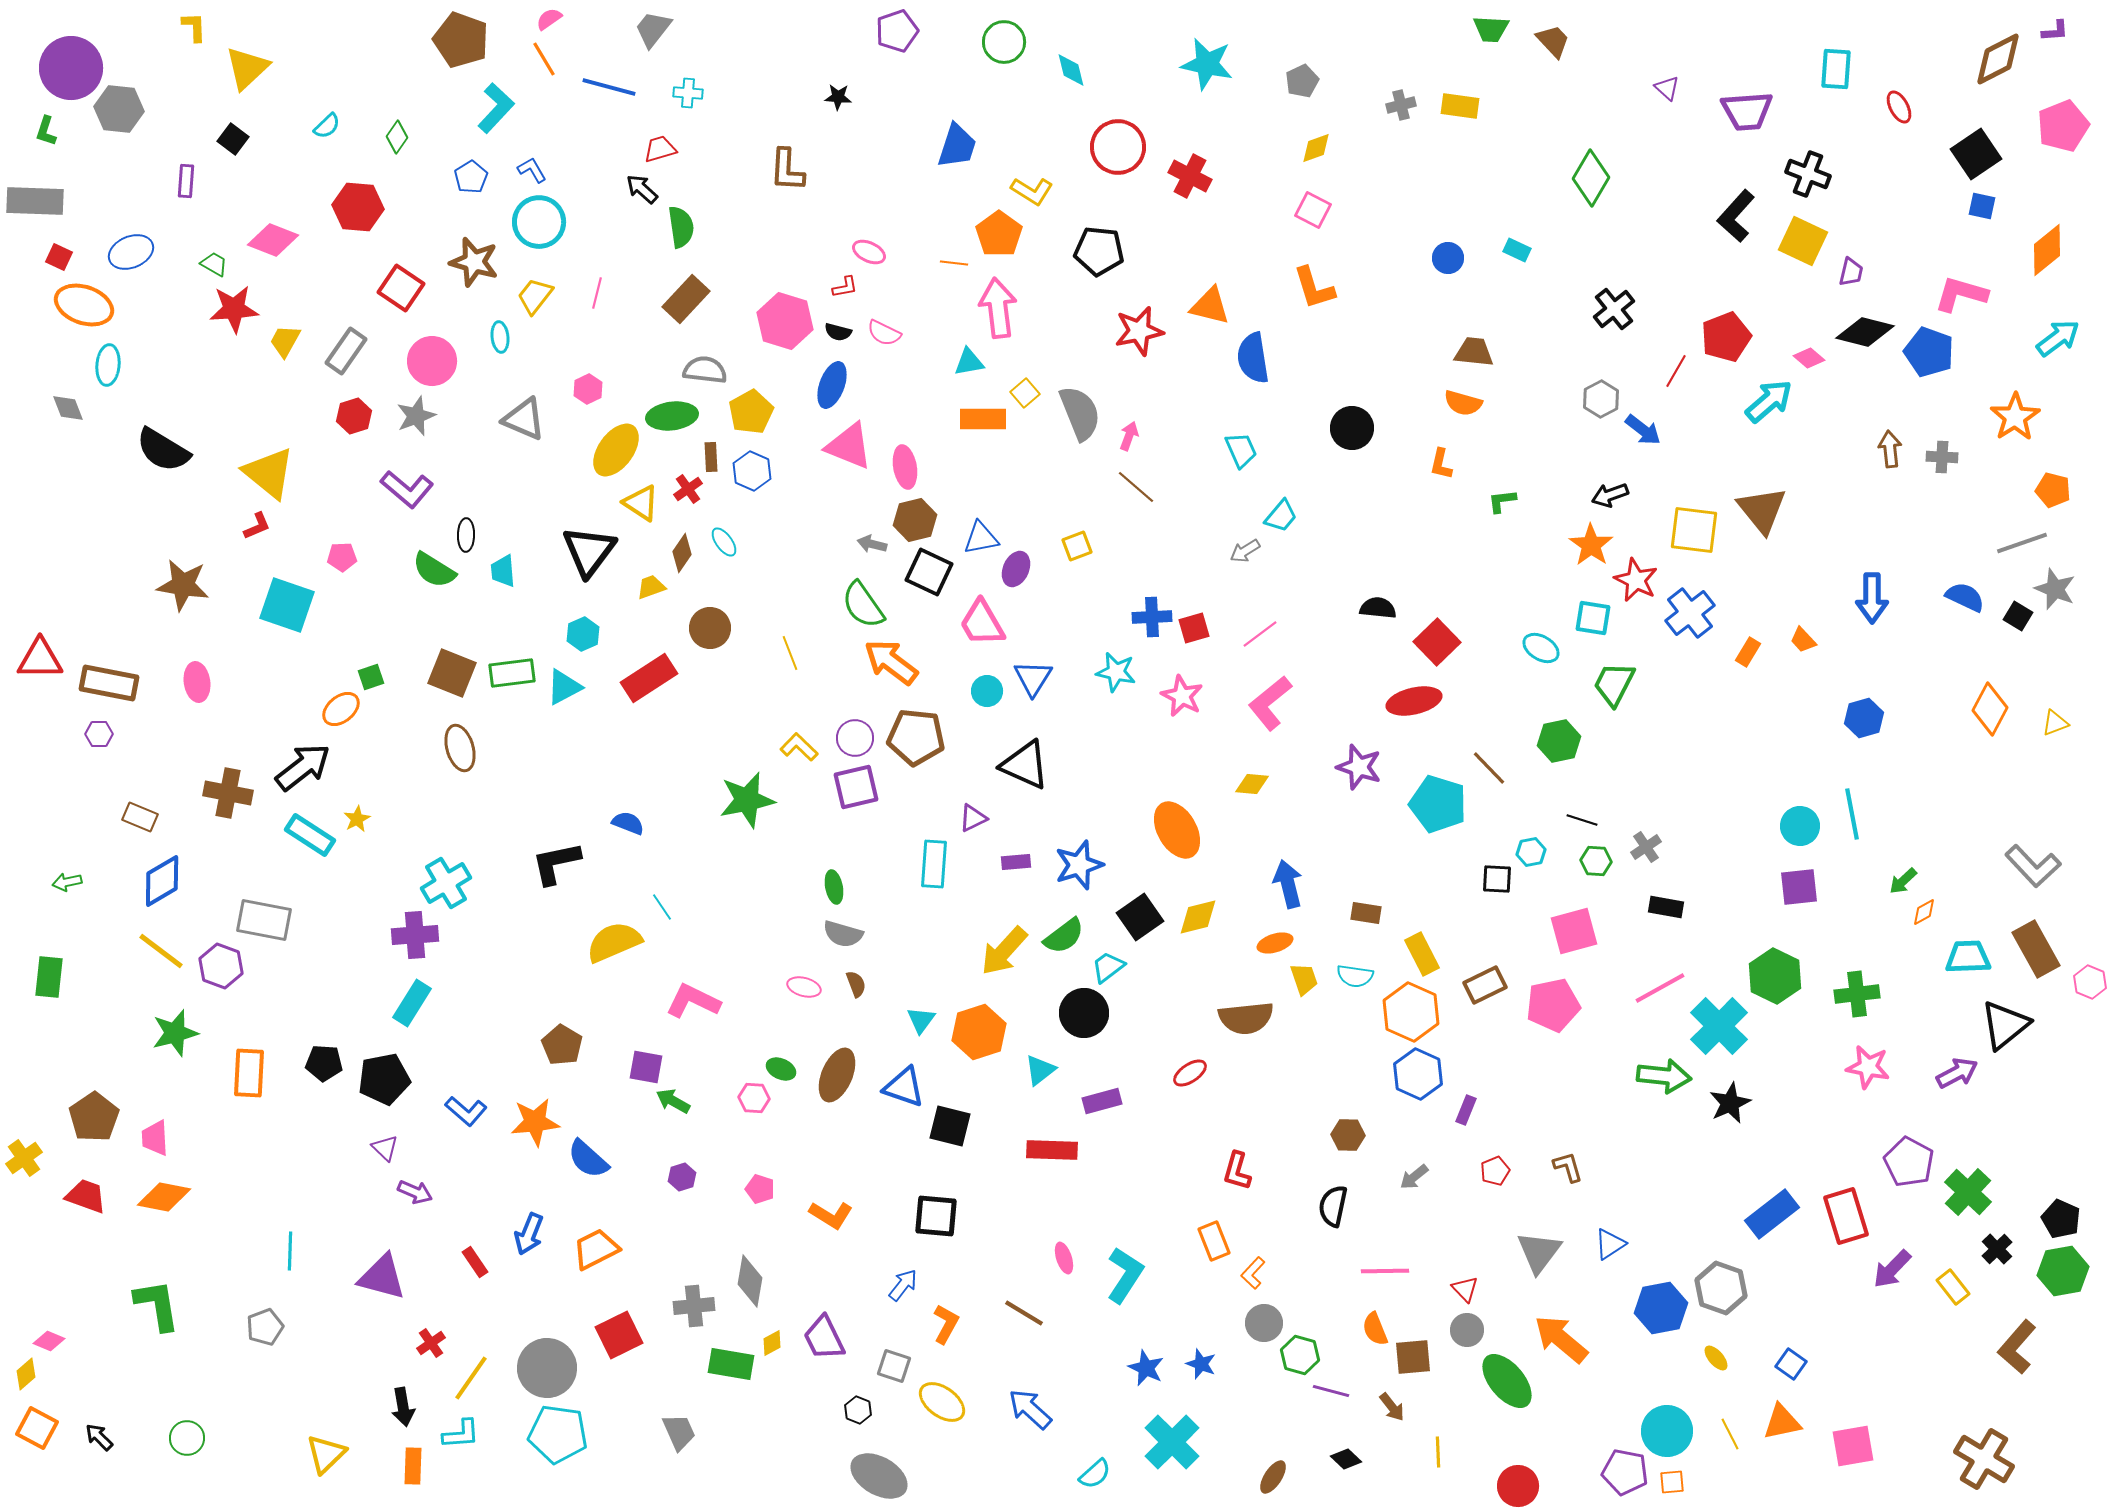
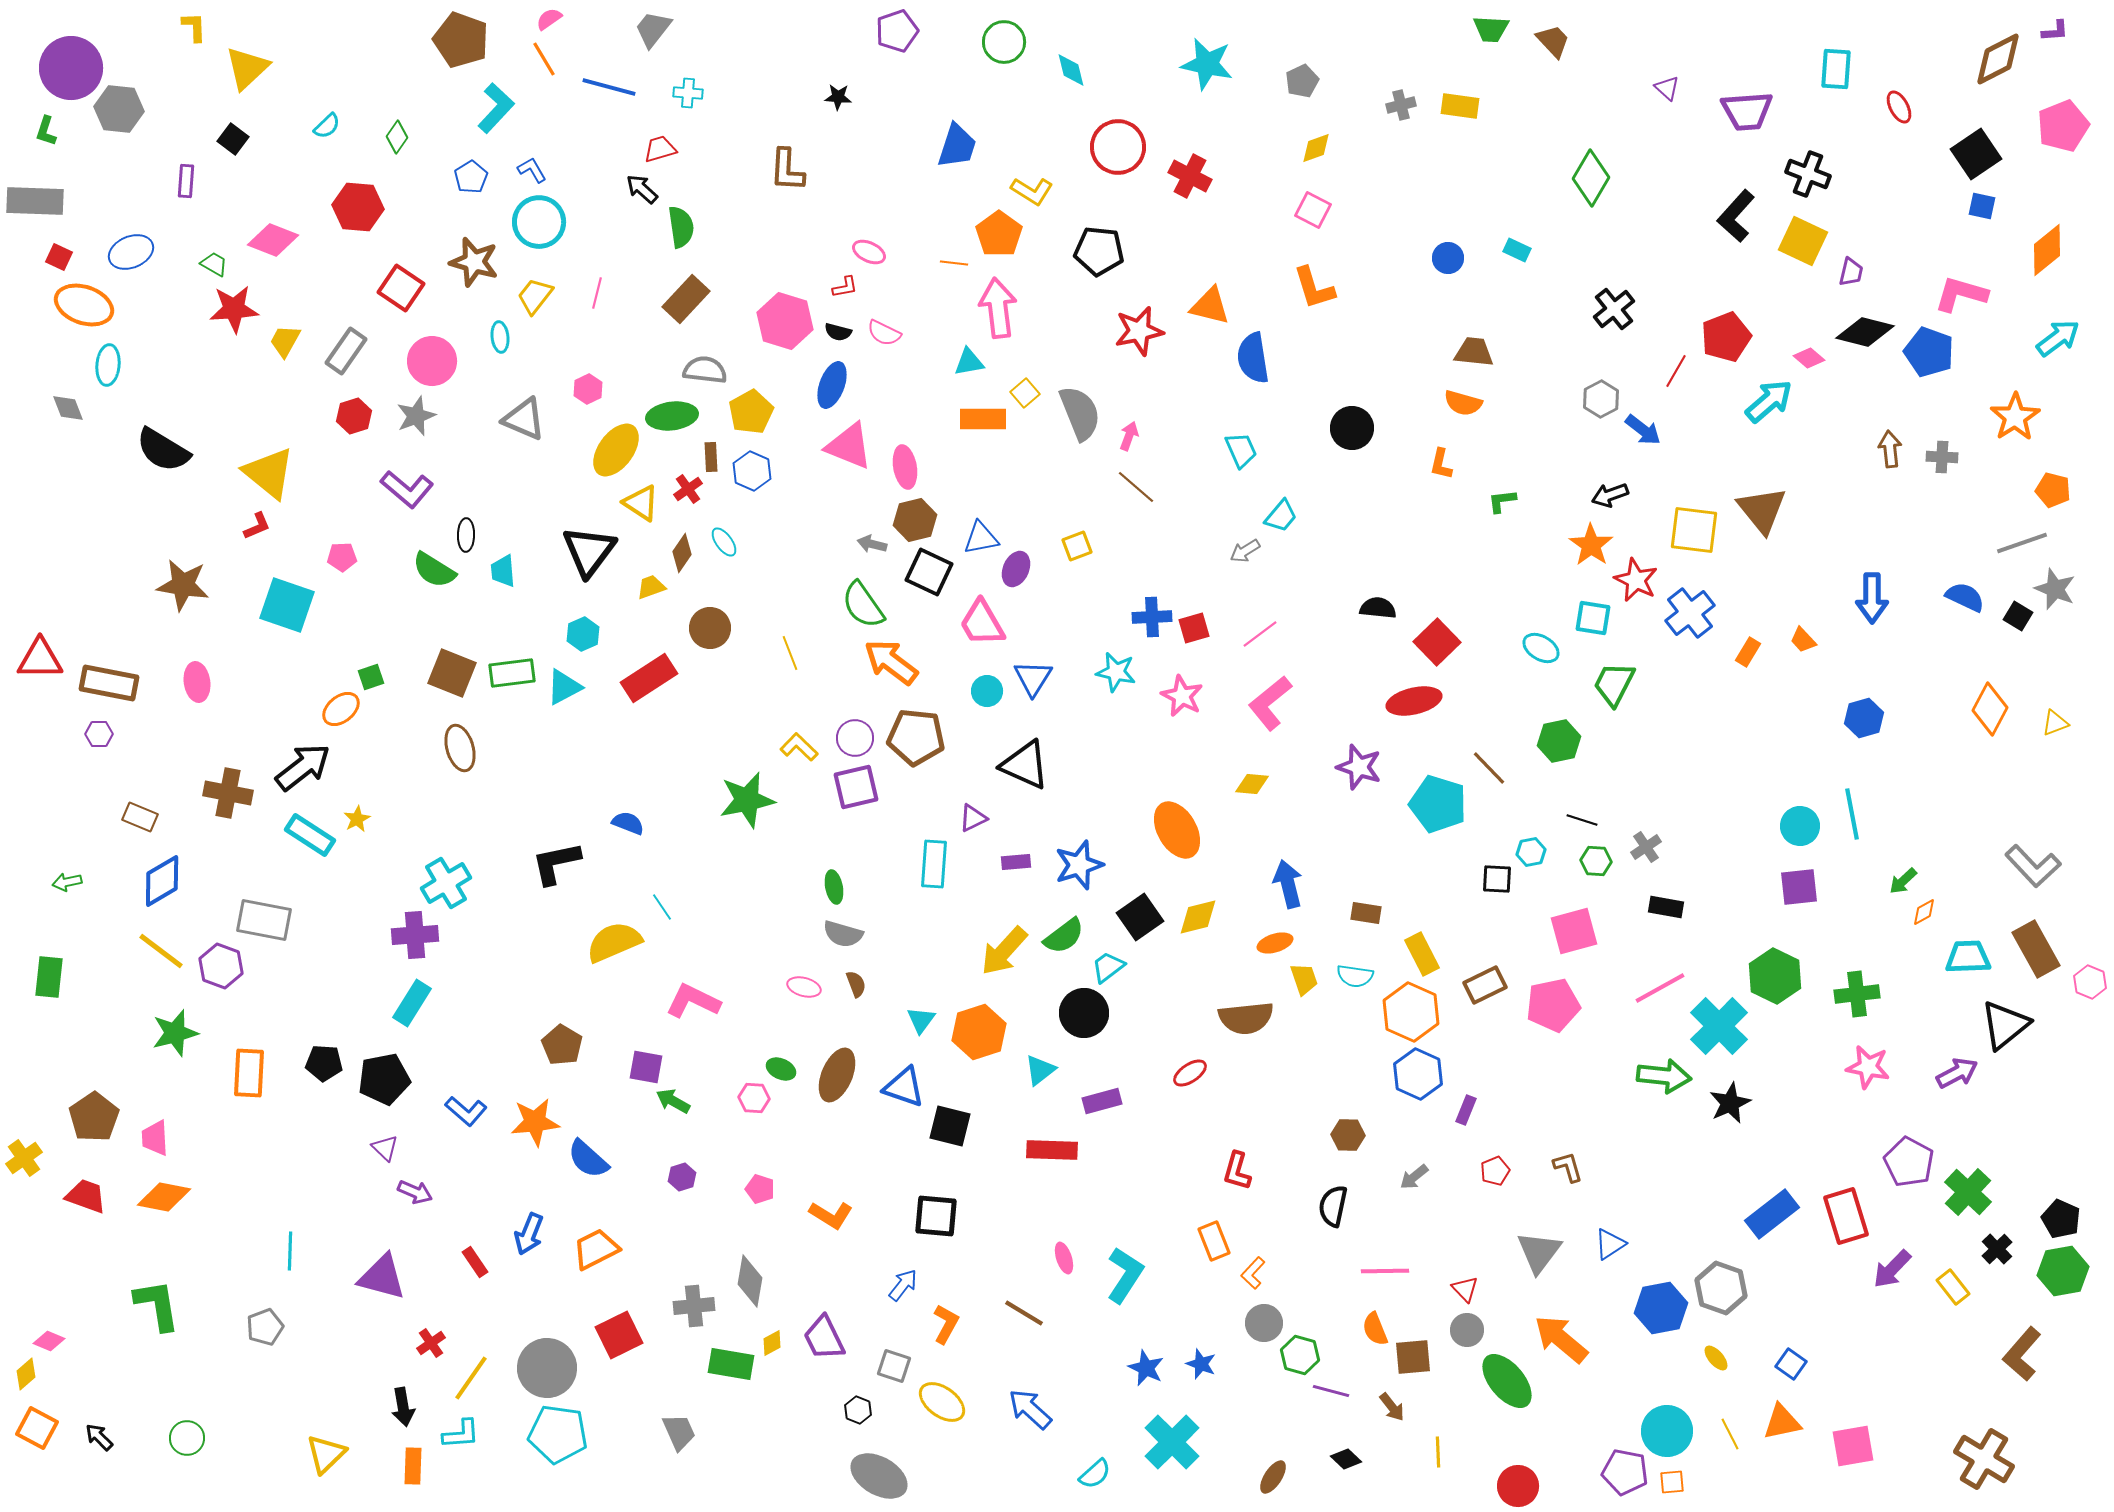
brown L-shape at (2017, 1347): moved 5 px right, 7 px down
